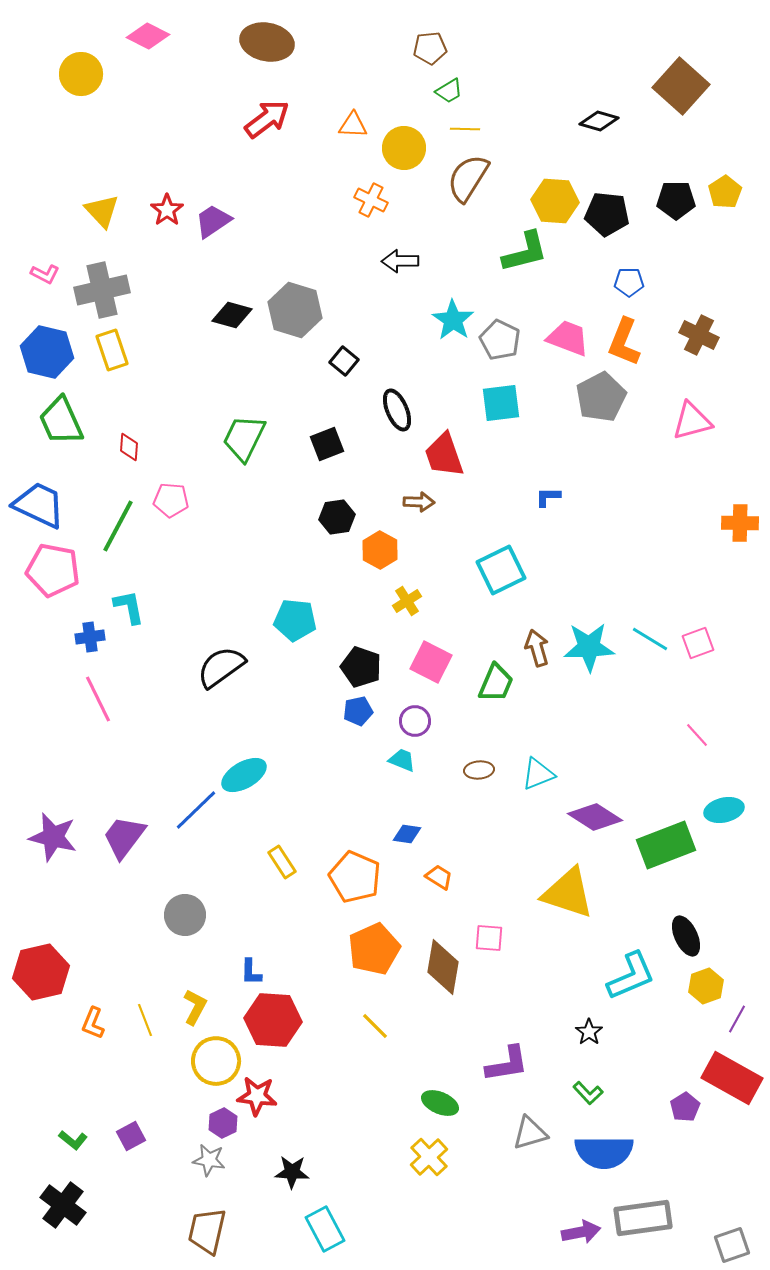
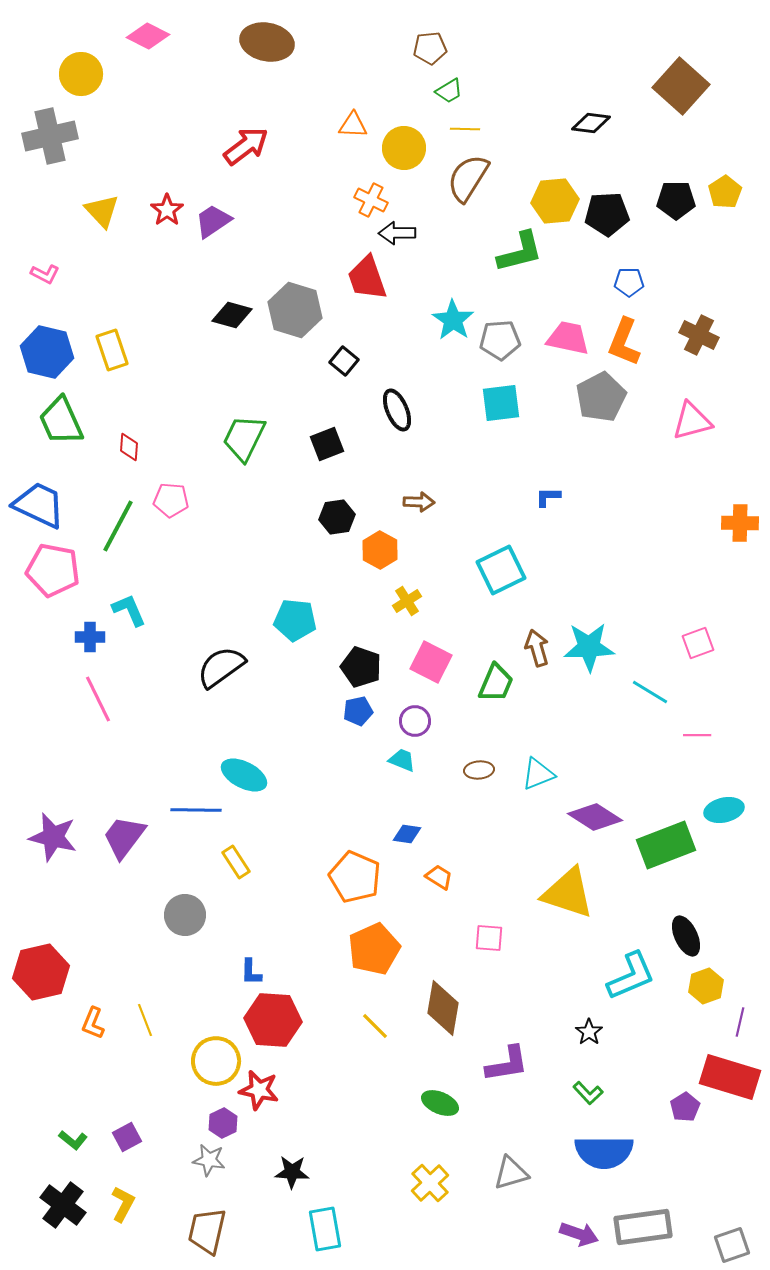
red arrow at (267, 119): moved 21 px left, 27 px down
black diamond at (599, 121): moved 8 px left, 2 px down; rotated 9 degrees counterclockwise
yellow hexagon at (555, 201): rotated 9 degrees counterclockwise
black pentagon at (607, 214): rotated 9 degrees counterclockwise
green L-shape at (525, 252): moved 5 px left
black arrow at (400, 261): moved 3 px left, 28 px up
gray cross at (102, 290): moved 52 px left, 154 px up
pink trapezoid at (568, 338): rotated 9 degrees counterclockwise
gray pentagon at (500, 340): rotated 30 degrees counterclockwise
red trapezoid at (444, 455): moved 77 px left, 177 px up
cyan L-shape at (129, 607): moved 3 px down; rotated 12 degrees counterclockwise
blue cross at (90, 637): rotated 8 degrees clockwise
cyan line at (650, 639): moved 53 px down
pink line at (697, 735): rotated 48 degrees counterclockwise
cyan ellipse at (244, 775): rotated 57 degrees clockwise
blue line at (196, 810): rotated 45 degrees clockwise
yellow rectangle at (282, 862): moved 46 px left
brown diamond at (443, 967): moved 41 px down
yellow L-shape at (195, 1007): moved 72 px left, 197 px down
purple line at (737, 1019): moved 3 px right, 3 px down; rotated 16 degrees counterclockwise
red rectangle at (732, 1078): moved 2 px left, 1 px up; rotated 12 degrees counterclockwise
red star at (257, 1096): moved 2 px right, 6 px up; rotated 6 degrees clockwise
gray triangle at (530, 1133): moved 19 px left, 40 px down
purple square at (131, 1136): moved 4 px left, 1 px down
yellow cross at (429, 1157): moved 1 px right, 26 px down
gray rectangle at (643, 1218): moved 9 px down
cyan rectangle at (325, 1229): rotated 18 degrees clockwise
purple arrow at (581, 1232): moved 2 px left, 2 px down; rotated 30 degrees clockwise
